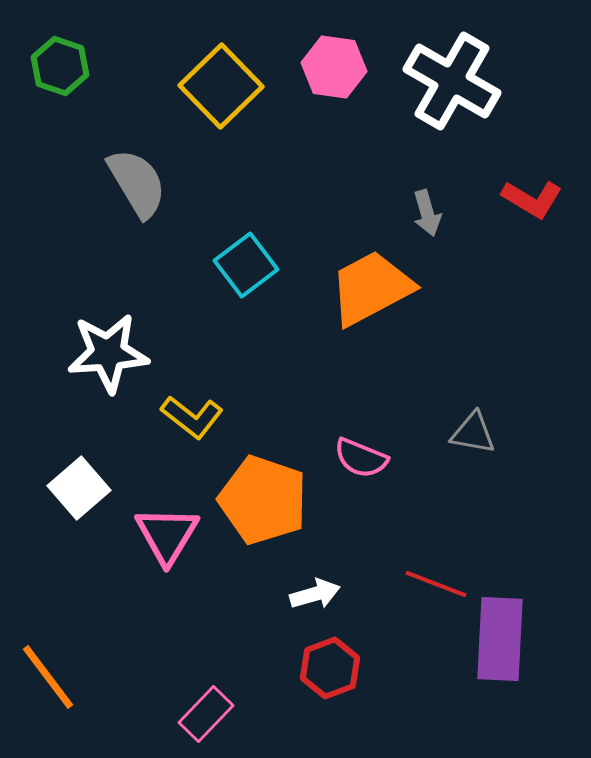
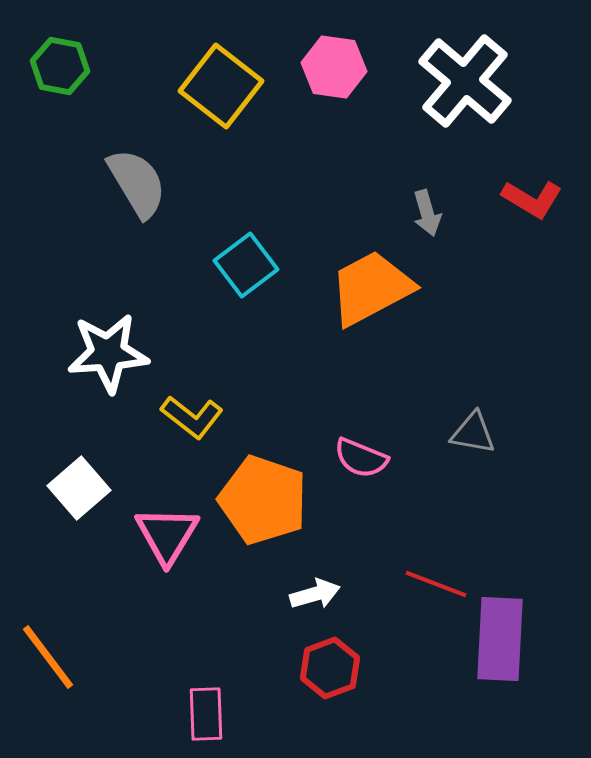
green hexagon: rotated 8 degrees counterclockwise
white cross: moved 13 px right; rotated 10 degrees clockwise
yellow square: rotated 8 degrees counterclockwise
orange line: moved 20 px up
pink rectangle: rotated 46 degrees counterclockwise
